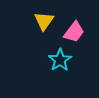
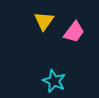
cyan star: moved 6 px left, 21 px down; rotated 15 degrees counterclockwise
